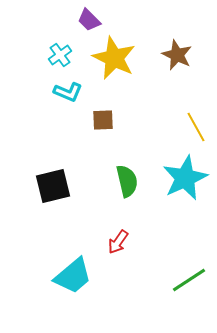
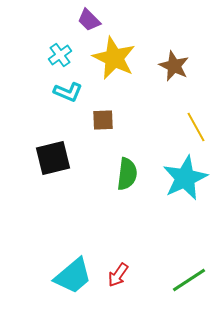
brown star: moved 3 px left, 11 px down
green semicircle: moved 7 px up; rotated 20 degrees clockwise
black square: moved 28 px up
red arrow: moved 33 px down
